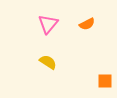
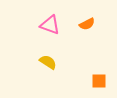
pink triangle: moved 2 px right, 1 px down; rotated 50 degrees counterclockwise
orange square: moved 6 px left
